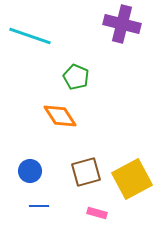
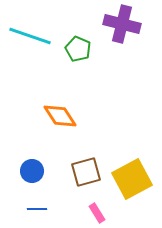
green pentagon: moved 2 px right, 28 px up
blue circle: moved 2 px right
blue line: moved 2 px left, 3 px down
pink rectangle: rotated 42 degrees clockwise
